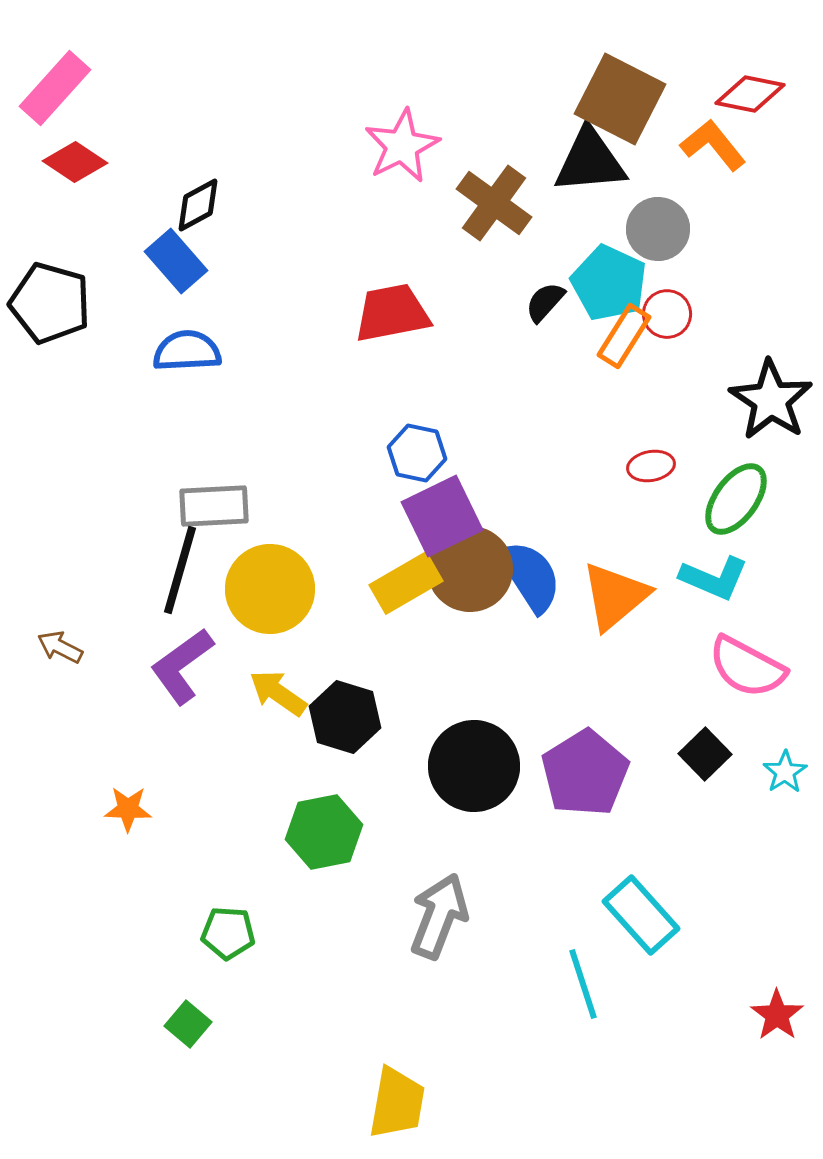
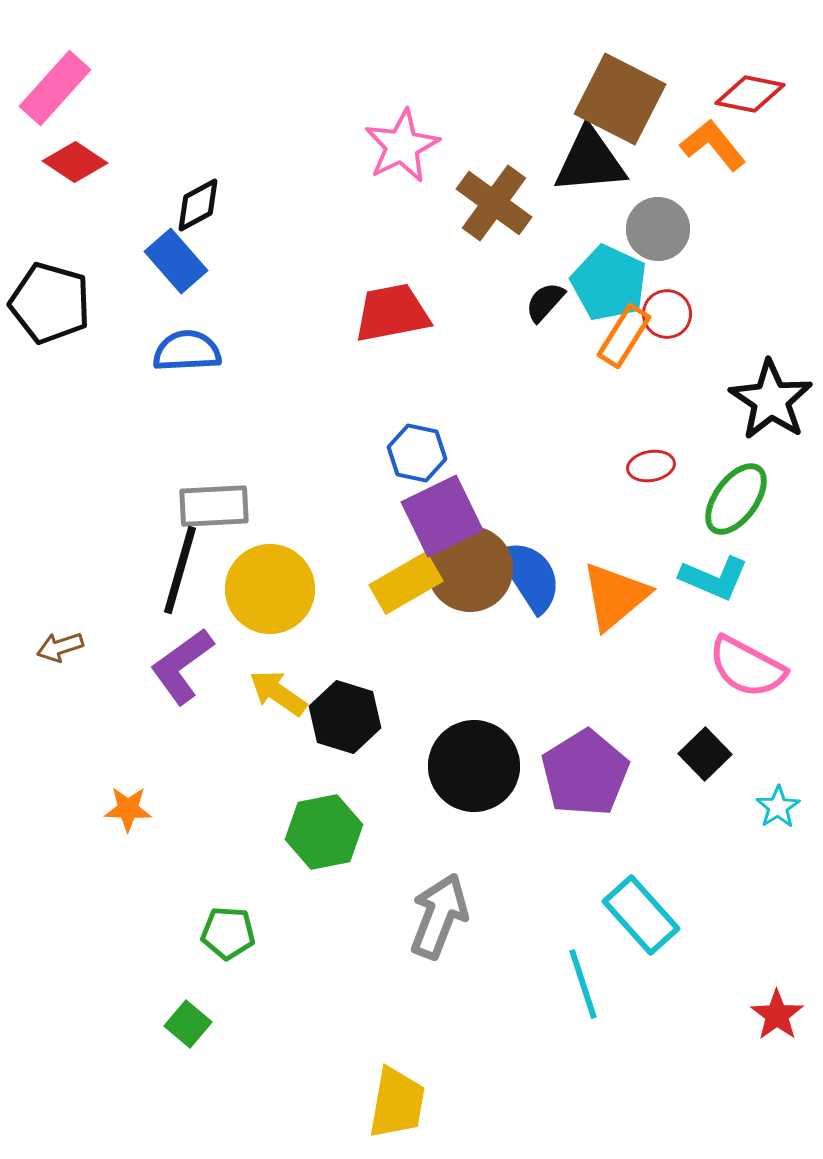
brown arrow at (60, 647): rotated 45 degrees counterclockwise
cyan star at (785, 772): moved 7 px left, 35 px down
